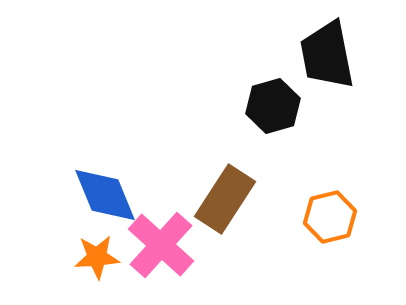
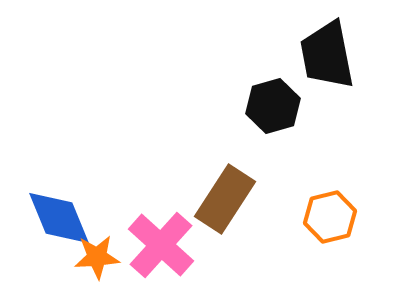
blue diamond: moved 46 px left, 23 px down
